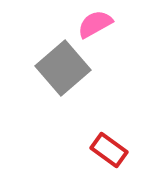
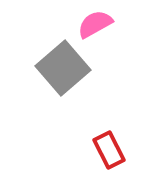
red rectangle: rotated 27 degrees clockwise
